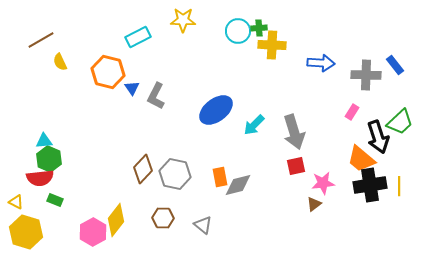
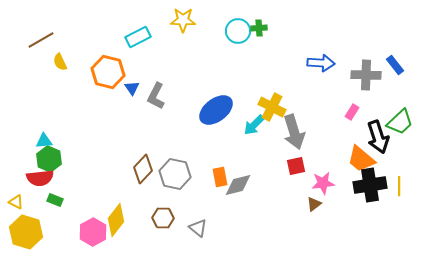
yellow cross: moved 62 px down; rotated 24 degrees clockwise
gray triangle: moved 5 px left, 3 px down
